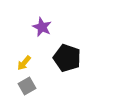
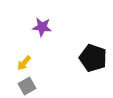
purple star: rotated 18 degrees counterclockwise
black pentagon: moved 26 px right
